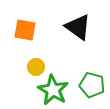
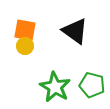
black triangle: moved 3 px left, 4 px down
yellow circle: moved 11 px left, 21 px up
green star: moved 2 px right, 3 px up
